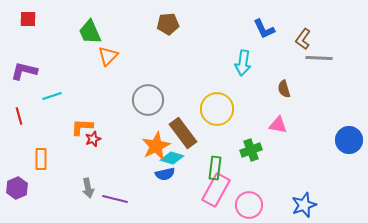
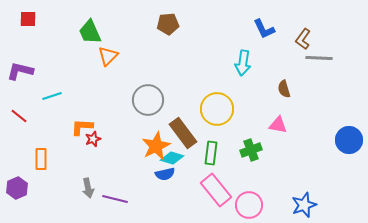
purple L-shape: moved 4 px left
red line: rotated 36 degrees counterclockwise
green rectangle: moved 4 px left, 15 px up
pink rectangle: rotated 68 degrees counterclockwise
